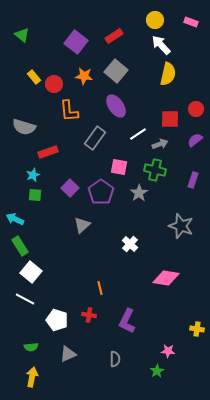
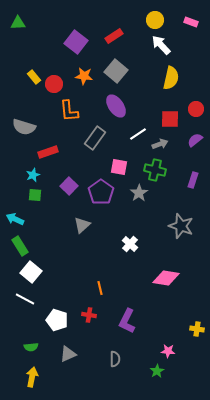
green triangle at (22, 35): moved 4 px left, 12 px up; rotated 42 degrees counterclockwise
yellow semicircle at (168, 74): moved 3 px right, 4 px down
purple square at (70, 188): moved 1 px left, 2 px up
